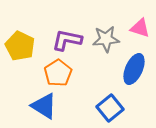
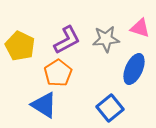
purple L-shape: rotated 140 degrees clockwise
blue triangle: moved 1 px up
